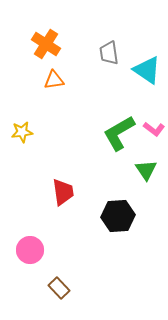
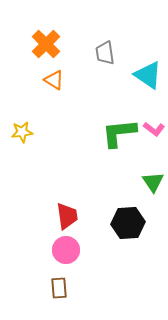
orange cross: rotated 12 degrees clockwise
gray trapezoid: moved 4 px left
cyan triangle: moved 1 px right, 5 px down
orange triangle: rotated 40 degrees clockwise
green L-shape: rotated 24 degrees clockwise
green triangle: moved 7 px right, 12 px down
red trapezoid: moved 4 px right, 24 px down
black hexagon: moved 10 px right, 7 px down
pink circle: moved 36 px right
brown rectangle: rotated 40 degrees clockwise
